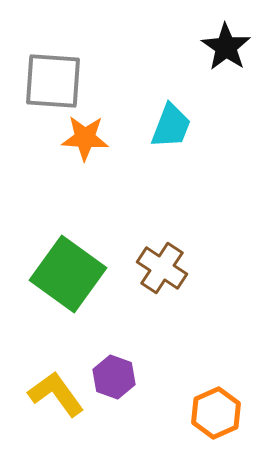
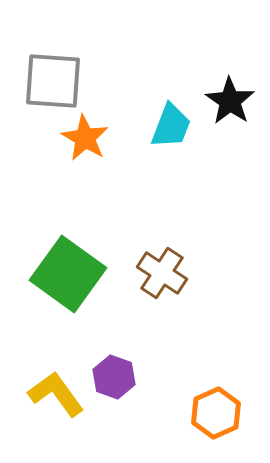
black star: moved 4 px right, 54 px down
orange star: rotated 27 degrees clockwise
brown cross: moved 5 px down
